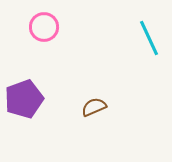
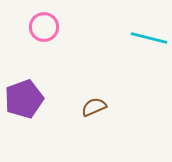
cyan line: rotated 51 degrees counterclockwise
